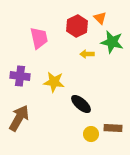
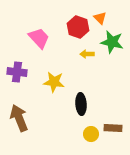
red hexagon: moved 1 px right, 1 px down; rotated 15 degrees counterclockwise
pink trapezoid: rotated 30 degrees counterclockwise
purple cross: moved 3 px left, 4 px up
black ellipse: rotated 45 degrees clockwise
brown arrow: rotated 52 degrees counterclockwise
